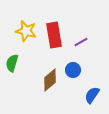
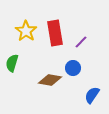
yellow star: rotated 20 degrees clockwise
red rectangle: moved 1 px right, 2 px up
purple line: rotated 16 degrees counterclockwise
blue circle: moved 2 px up
brown diamond: rotated 50 degrees clockwise
